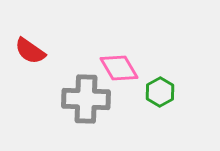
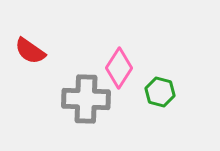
pink diamond: rotated 63 degrees clockwise
green hexagon: rotated 16 degrees counterclockwise
